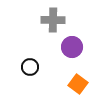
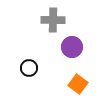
black circle: moved 1 px left, 1 px down
